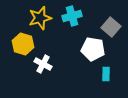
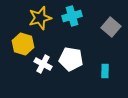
white pentagon: moved 22 px left, 10 px down
cyan rectangle: moved 1 px left, 3 px up
